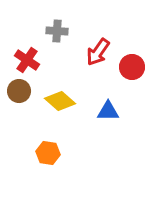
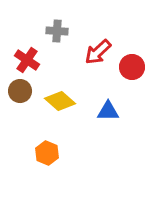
red arrow: rotated 12 degrees clockwise
brown circle: moved 1 px right
orange hexagon: moved 1 px left; rotated 15 degrees clockwise
